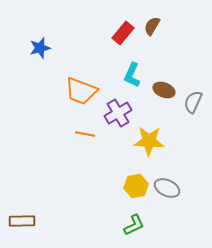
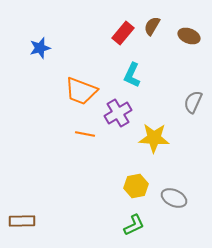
brown ellipse: moved 25 px right, 54 px up
yellow star: moved 5 px right, 3 px up
gray ellipse: moved 7 px right, 10 px down
